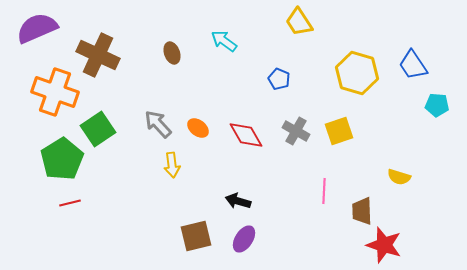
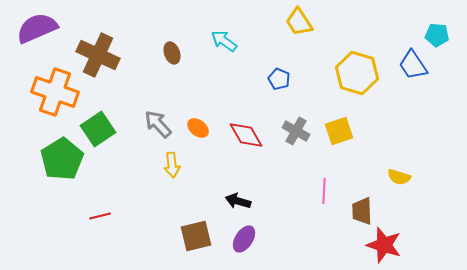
cyan pentagon: moved 70 px up
red line: moved 30 px right, 13 px down
